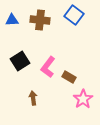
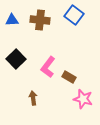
black square: moved 4 px left, 2 px up; rotated 12 degrees counterclockwise
pink star: rotated 24 degrees counterclockwise
